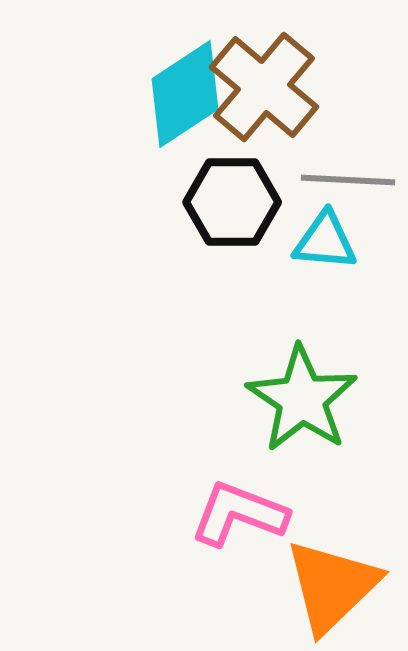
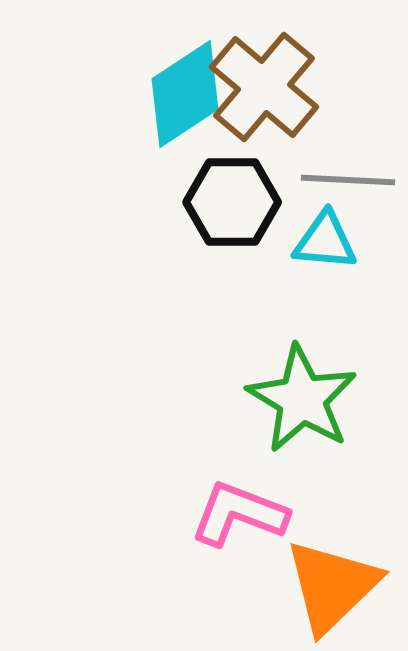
green star: rotated 3 degrees counterclockwise
